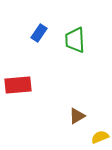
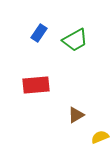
green trapezoid: rotated 116 degrees counterclockwise
red rectangle: moved 18 px right
brown triangle: moved 1 px left, 1 px up
